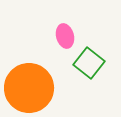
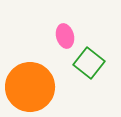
orange circle: moved 1 px right, 1 px up
